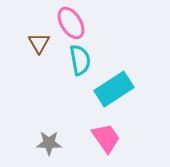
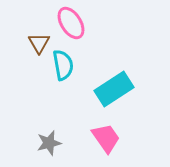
cyan semicircle: moved 17 px left, 5 px down
gray star: rotated 15 degrees counterclockwise
